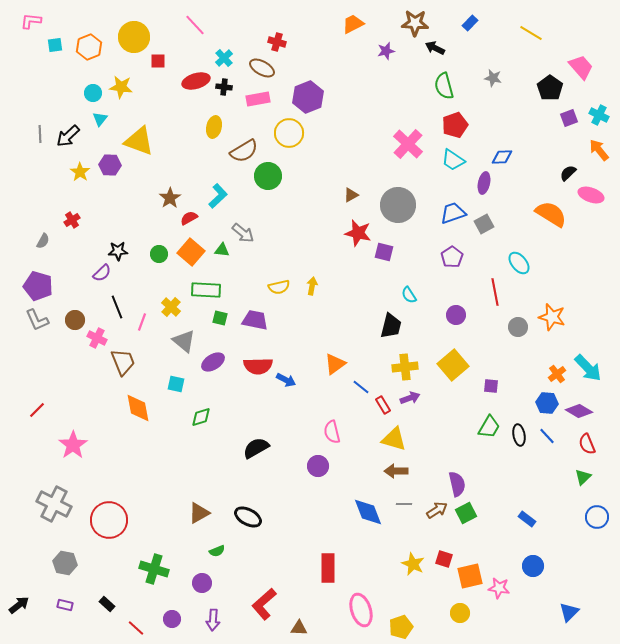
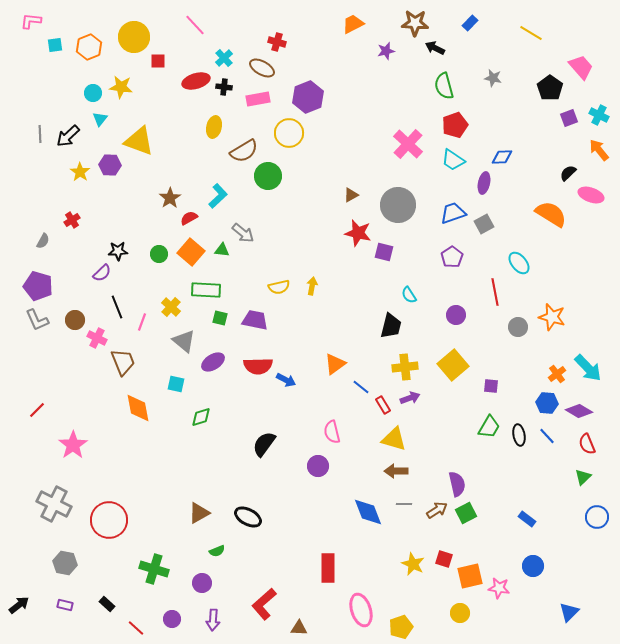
black semicircle at (256, 448): moved 8 px right, 4 px up; rotated 24 degrees counterclockwise
